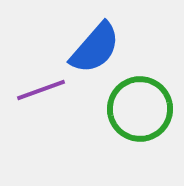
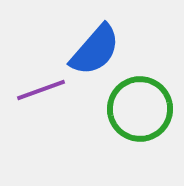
blue semicircle: moved 2 px down
